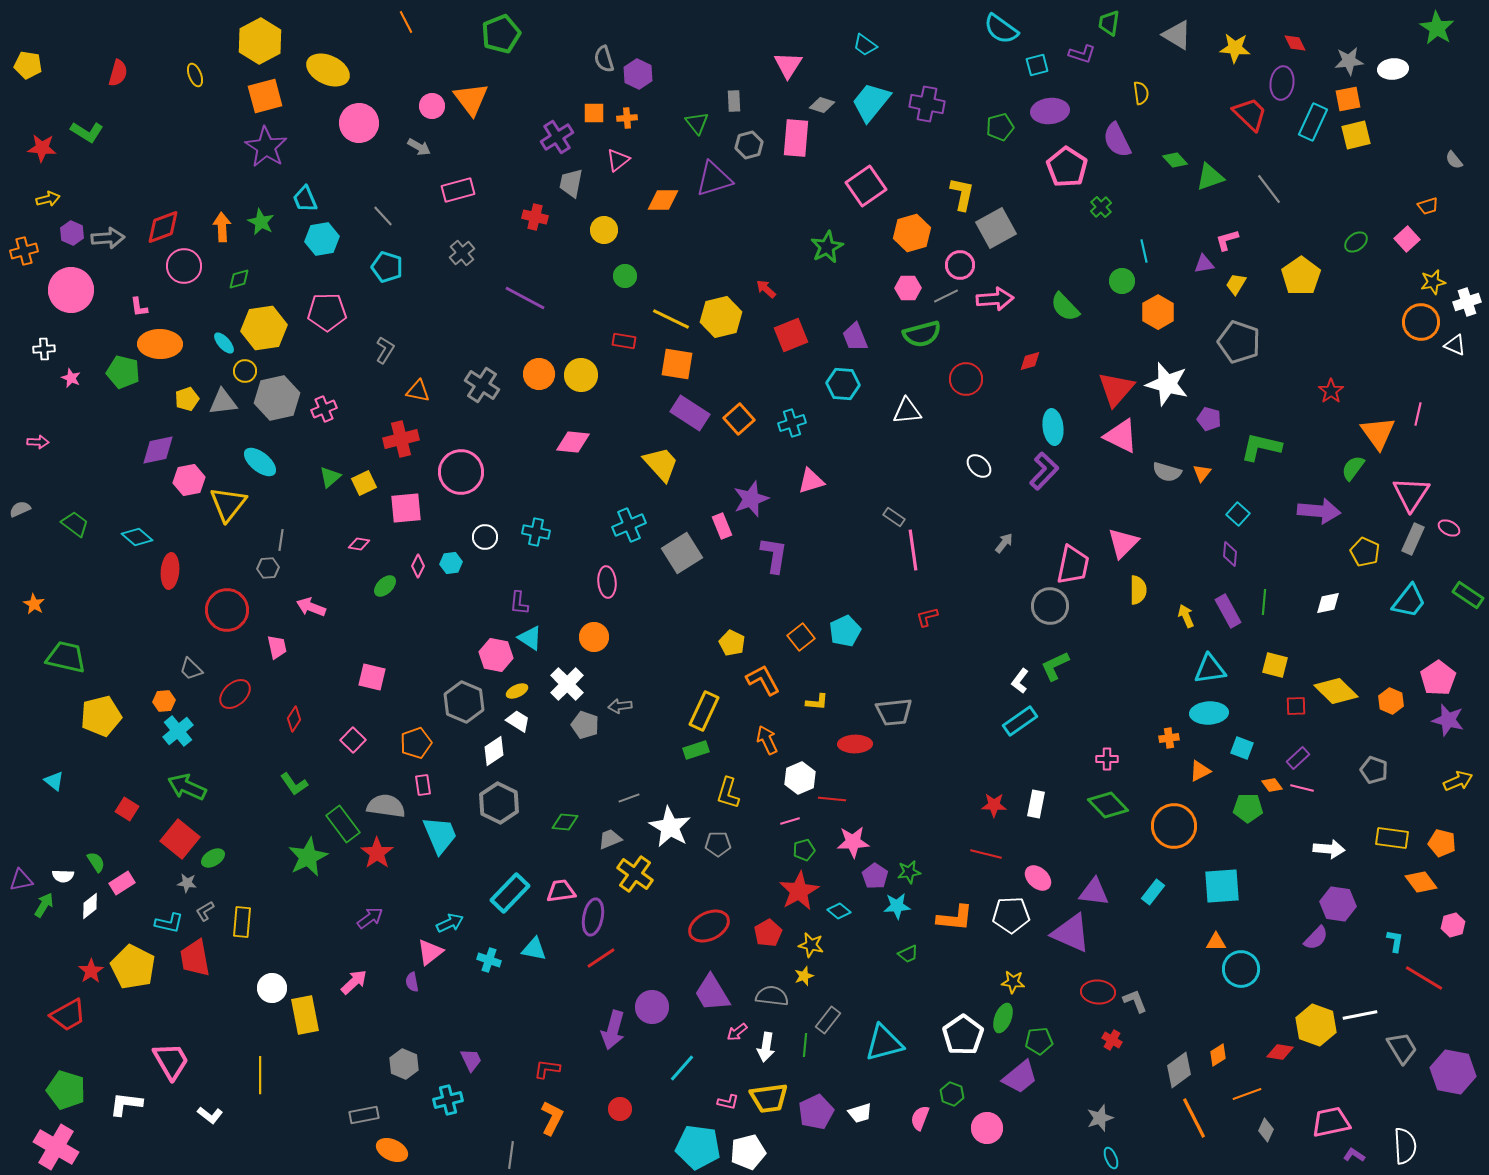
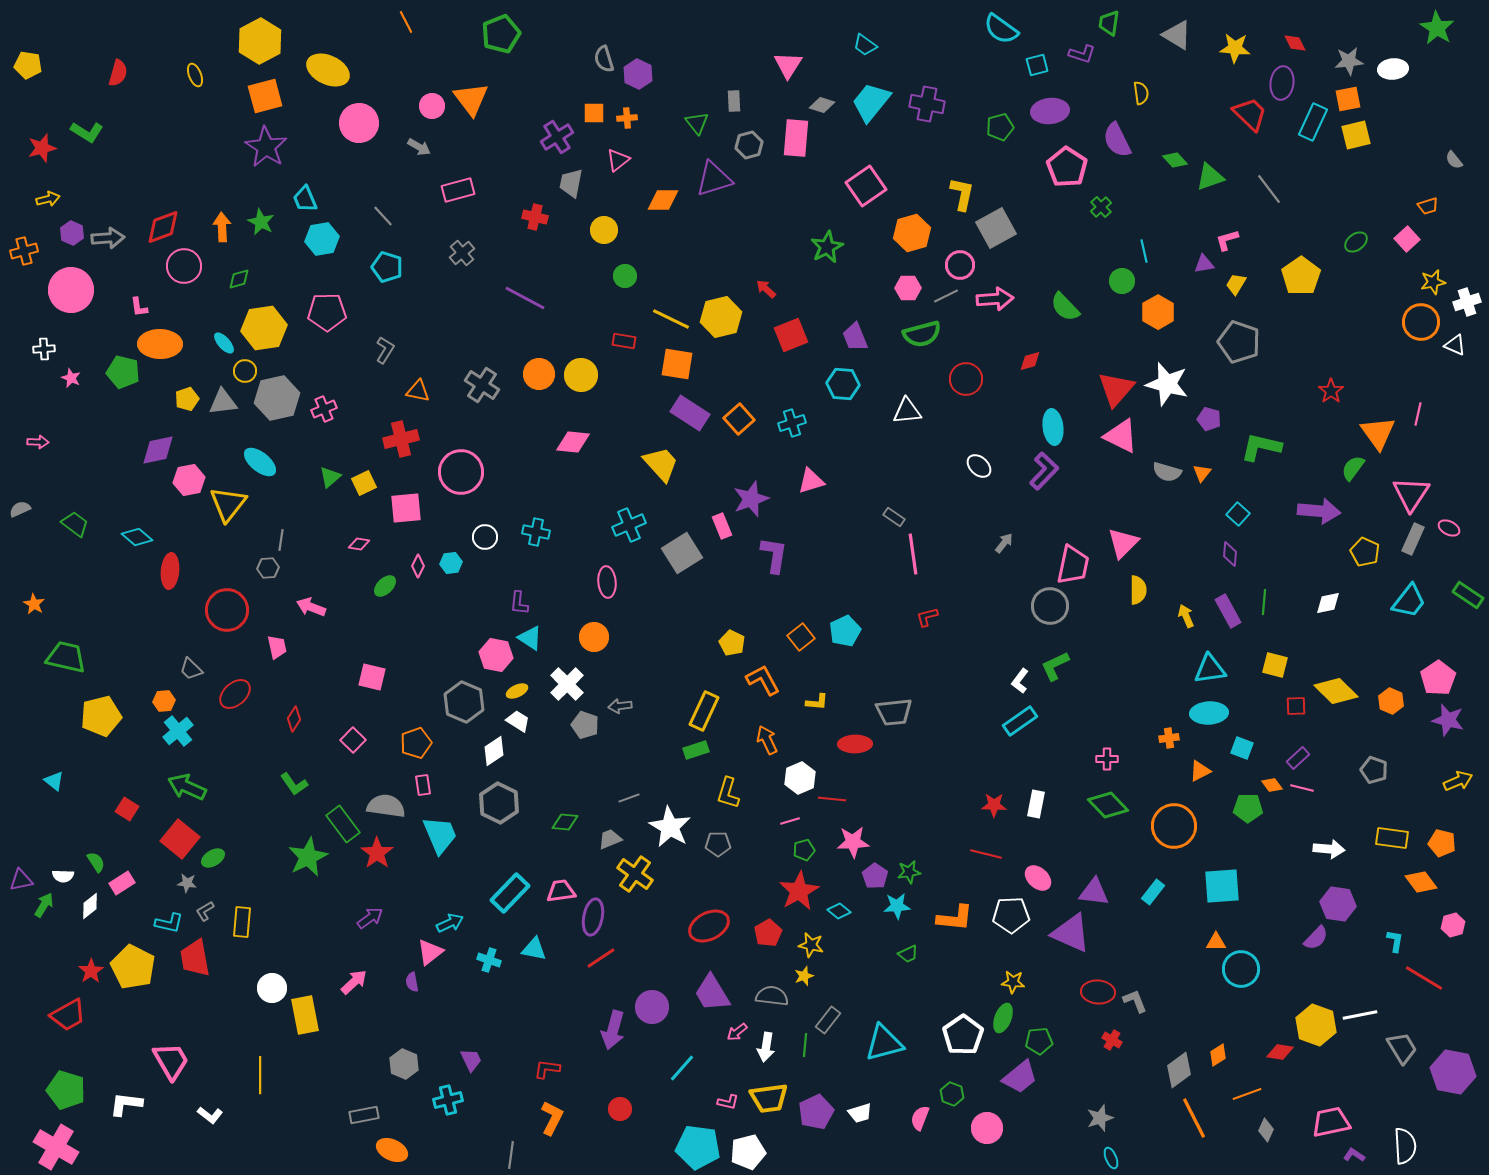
red star at (42, 148): rotated 20 degrees counterclockwise
pink line at (913, 550): moved 4 px down
